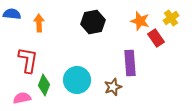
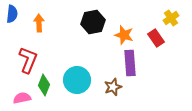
blue semicircle: rotated 90 degrees clockwise
orange star: moved 16 px left, 14 px down
red L-shape: rotated 12 degrees clockwise
